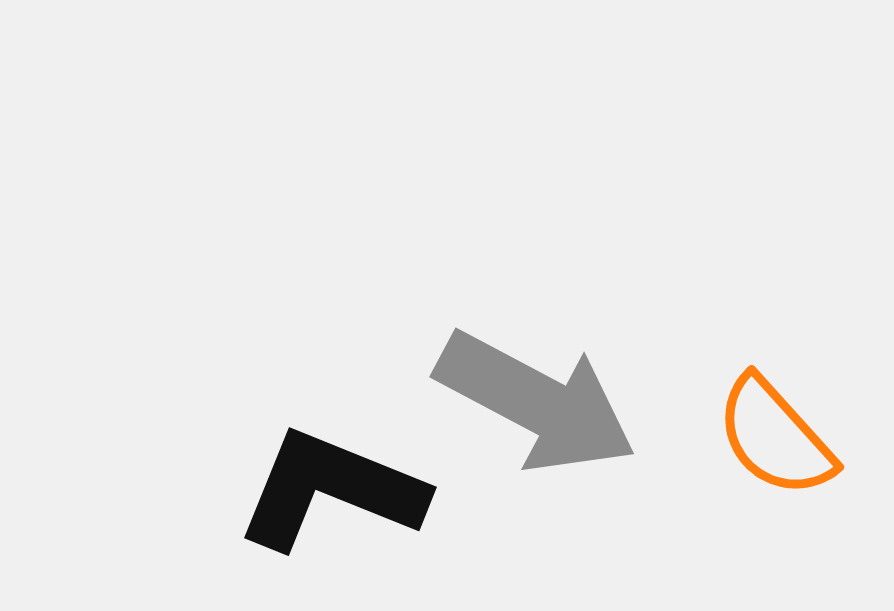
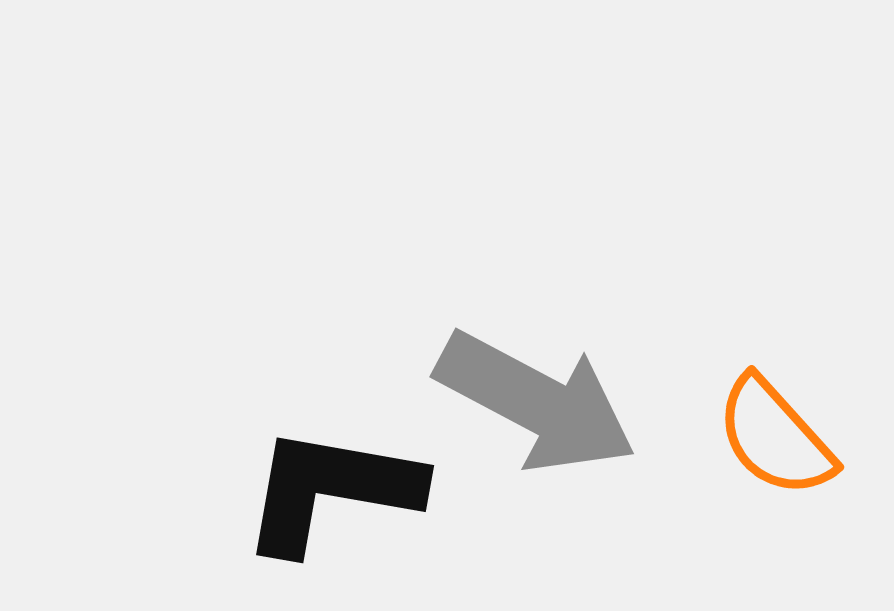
black L-shape: rotated 12 degrees counterclockwise
